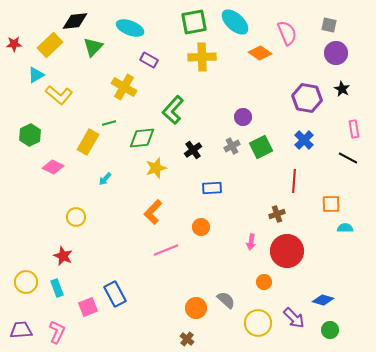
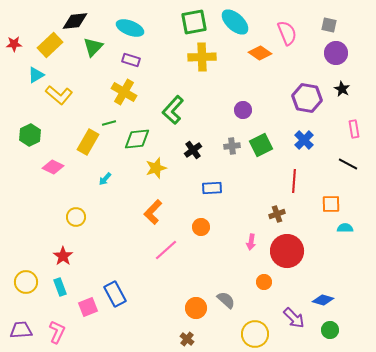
purple rectangle at (149, 60): moved 18 px left; rotated 12 degrees counterclockwise
yellow cross at (124, 87): moved 5 px down
purple circle at (243, 117): moved 7 px up
green diamond at (142, 138): moved 5 px left, 1 px down
gray cross at (232, 146): rotated 21 degrees clockwise
green square at (261, 147): moved 2 px up
black line at (348, 158): moved 6 px down
pink line at (166, 250): rotated 20 degrees counterclockwise
red star at (63, 256): rotated 12 degrees clockwise
cyan rectangle at (57, 288): moved 3 px right, 1 px up
yellow circle at (258, 323): moved 3 px left, 11 px down
